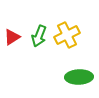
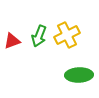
red triangle: moved 4 px down; rotated 12 degrees clockwise
green ellipse: moved 2 px up
